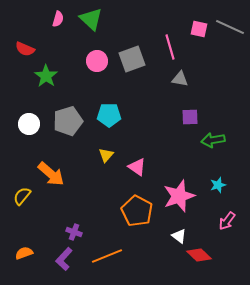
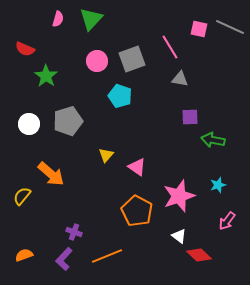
green triangle: rotated 30 degrees clockwise
pink line: rotated 15 degrees counterclockwise
cyan pentagon: moved 11 px right, 19 px up; rotated 20 degrees clockwise
green arrow: rotated 20 degrees clockwise
orange semicircle: moved 2 px down
